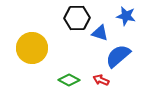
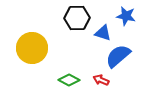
blue triangle: moved 3 px right
